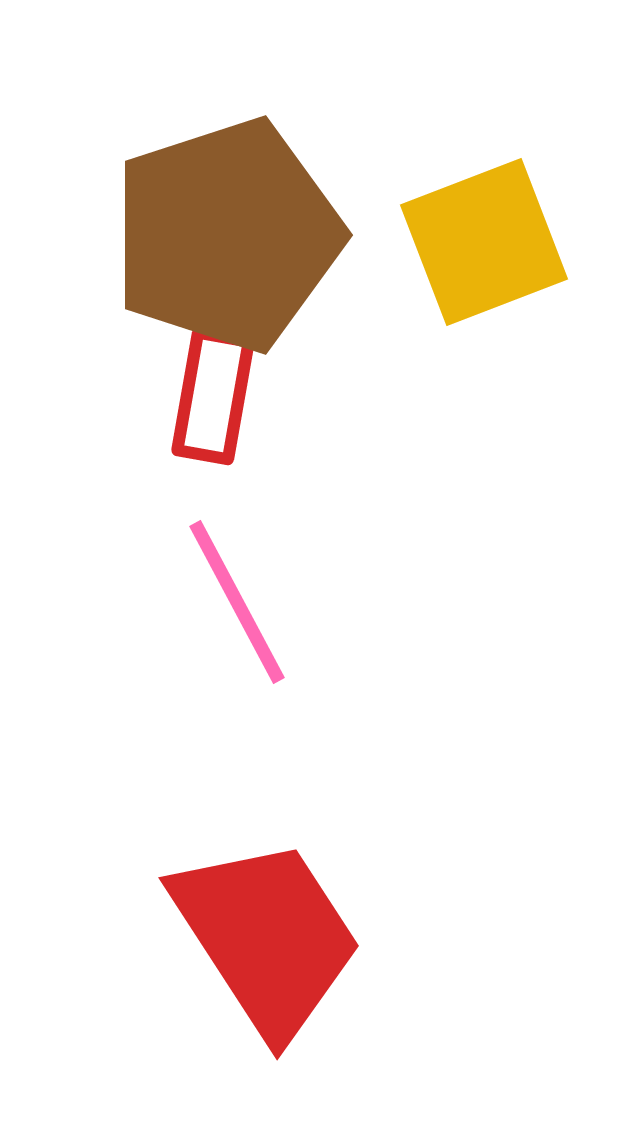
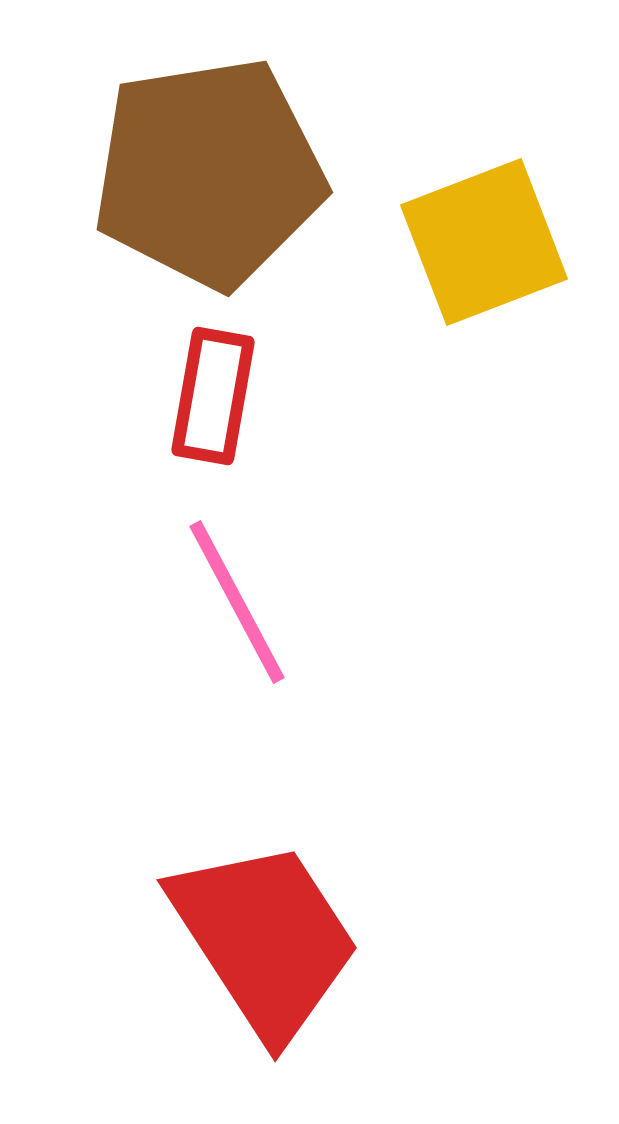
brown pentagon: moved 18 px left, 62 px up; rotated 9 degrees clockwise
red trapezoid: moved 2 px left, 2 px down
